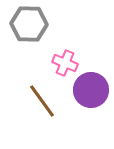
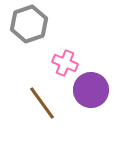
gray hexagon: rotated 21 degrees counterclockwise
brown line: moved 2 px down
